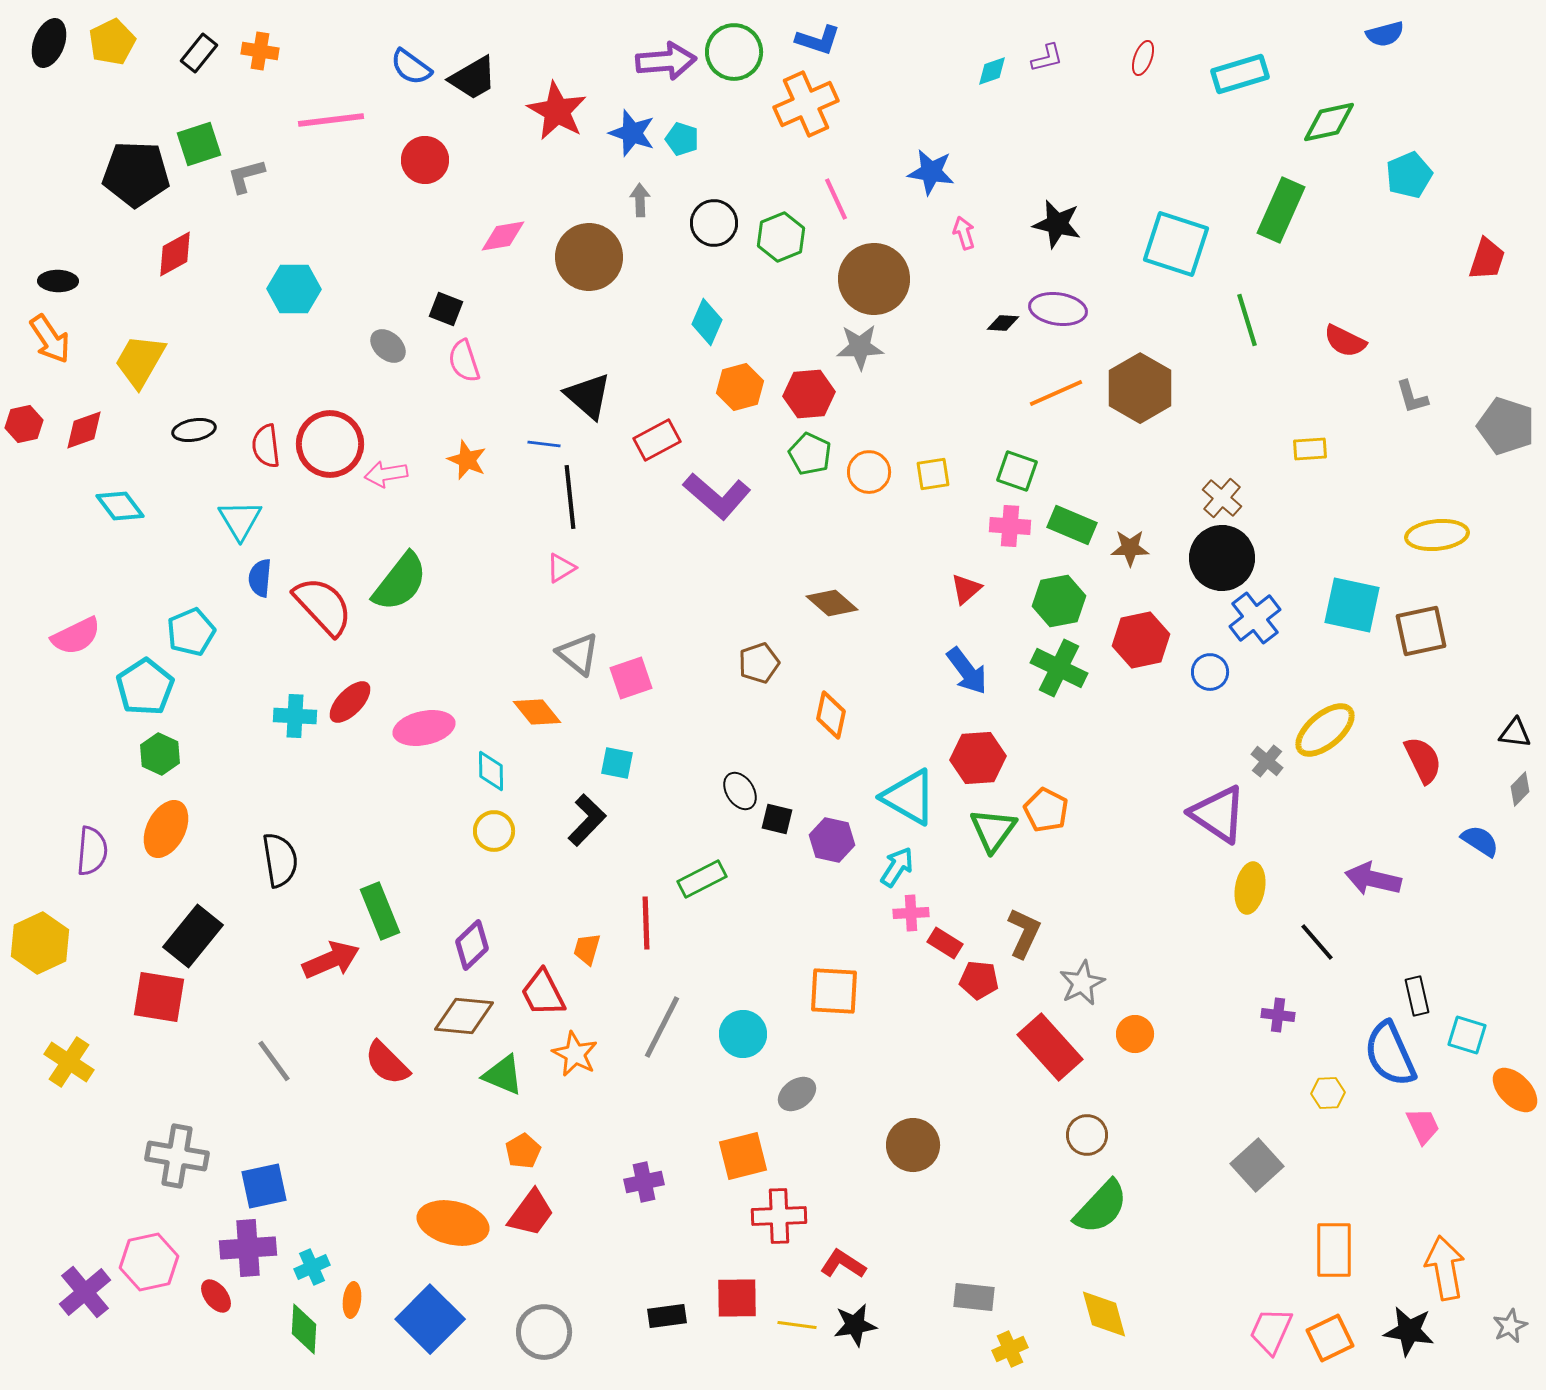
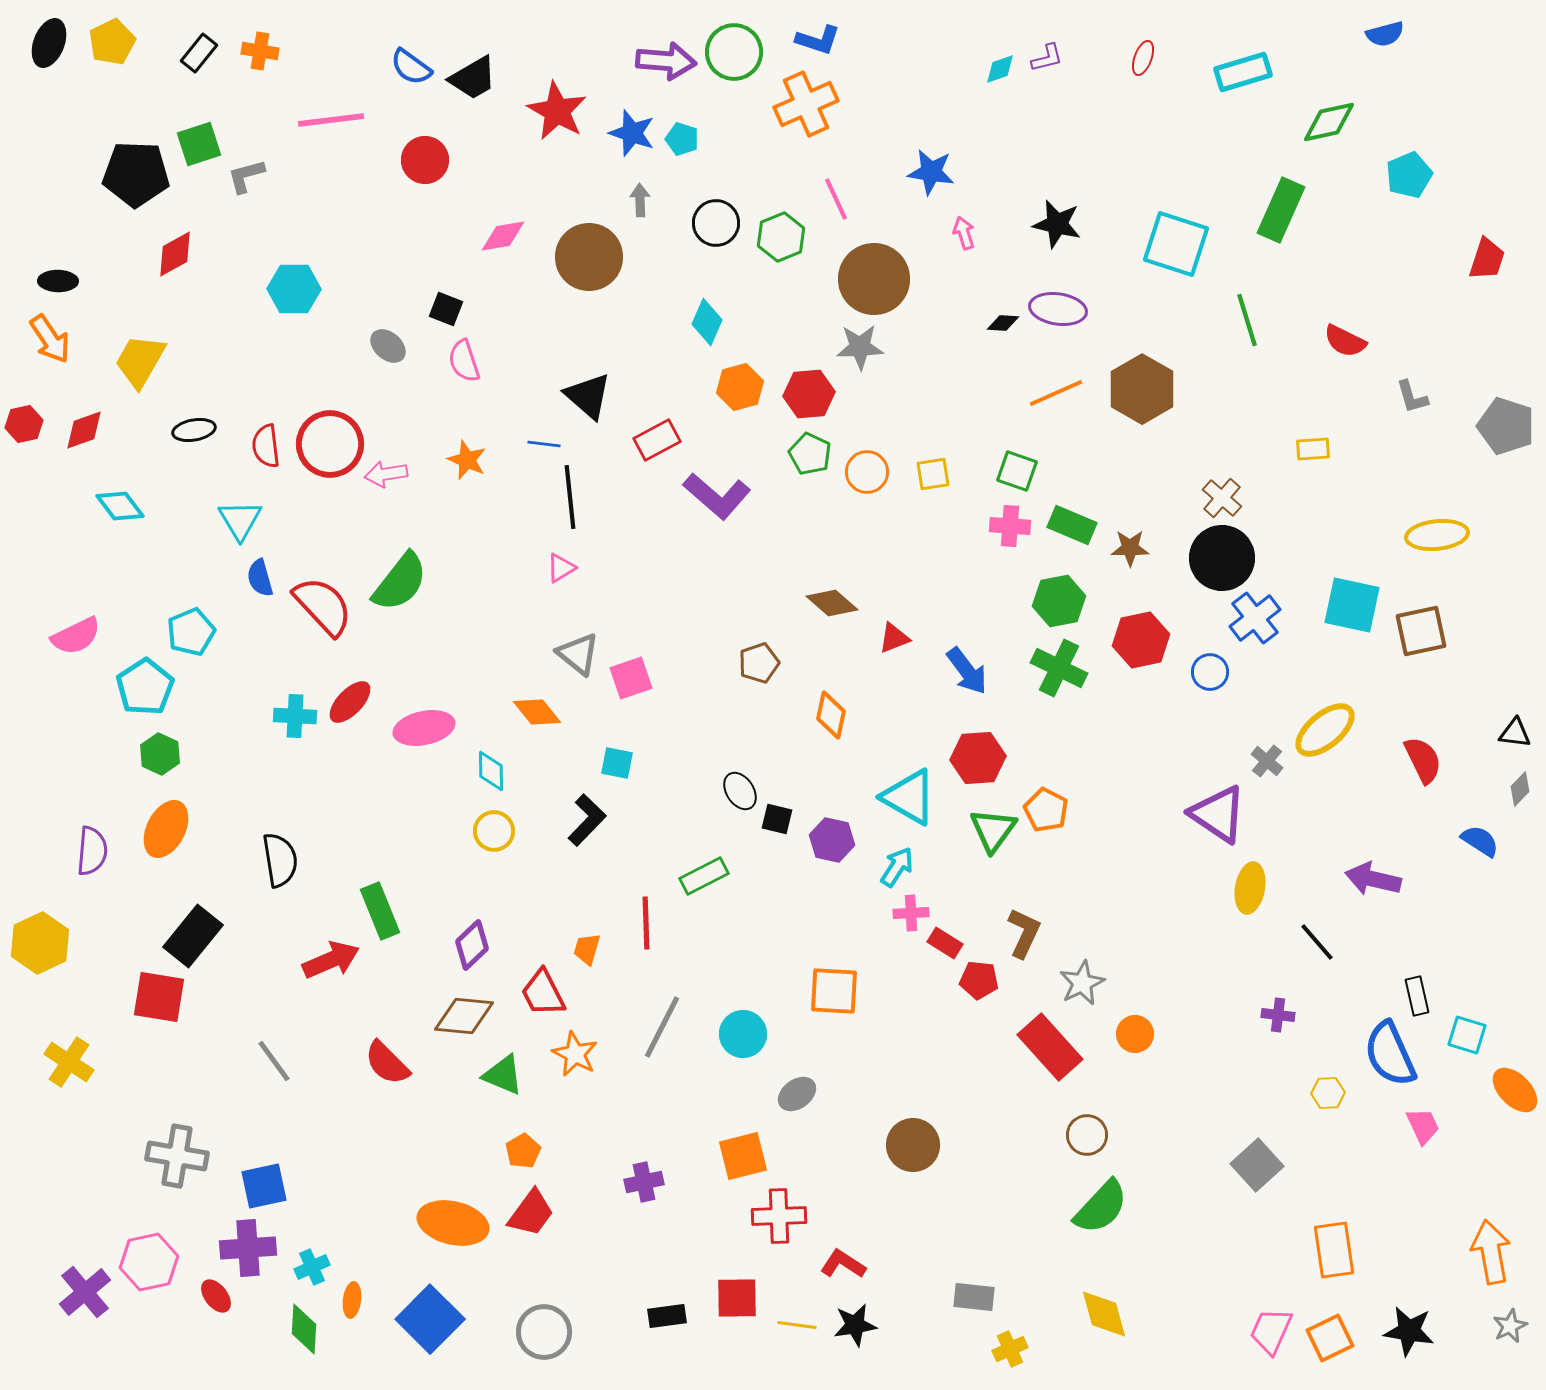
purple arrow at (666, 61): rotated 10 degrees clockwise
cyan diamond at (992, 71): moved 8 px right, 2 px up
cyan rectangle at (1240, 74): moved 3 px right, 2 px up
black circle at (714, 223): moved 2 px right
brown hexagon at (1140, 388): moved 2 px right, 1 px down
yellow rectangle at (1310, 449): moved 3 px right
orange circle at (869, 472): moved 2 px left
blue semicircle at (260, 578): rotated 21 degrees counterclockwise
red triangle at (966, 589): moved 72 px left, 49 px down; rotated 20 degrees clockwise
green rectangle at (702, 879): moved 2 px right, 3 px up
orange rectangle at (1334, 1250): rotated 8 degrees counterclockwise
orange arrow at (1445, 1268): moved 46 px right, 16 px up
